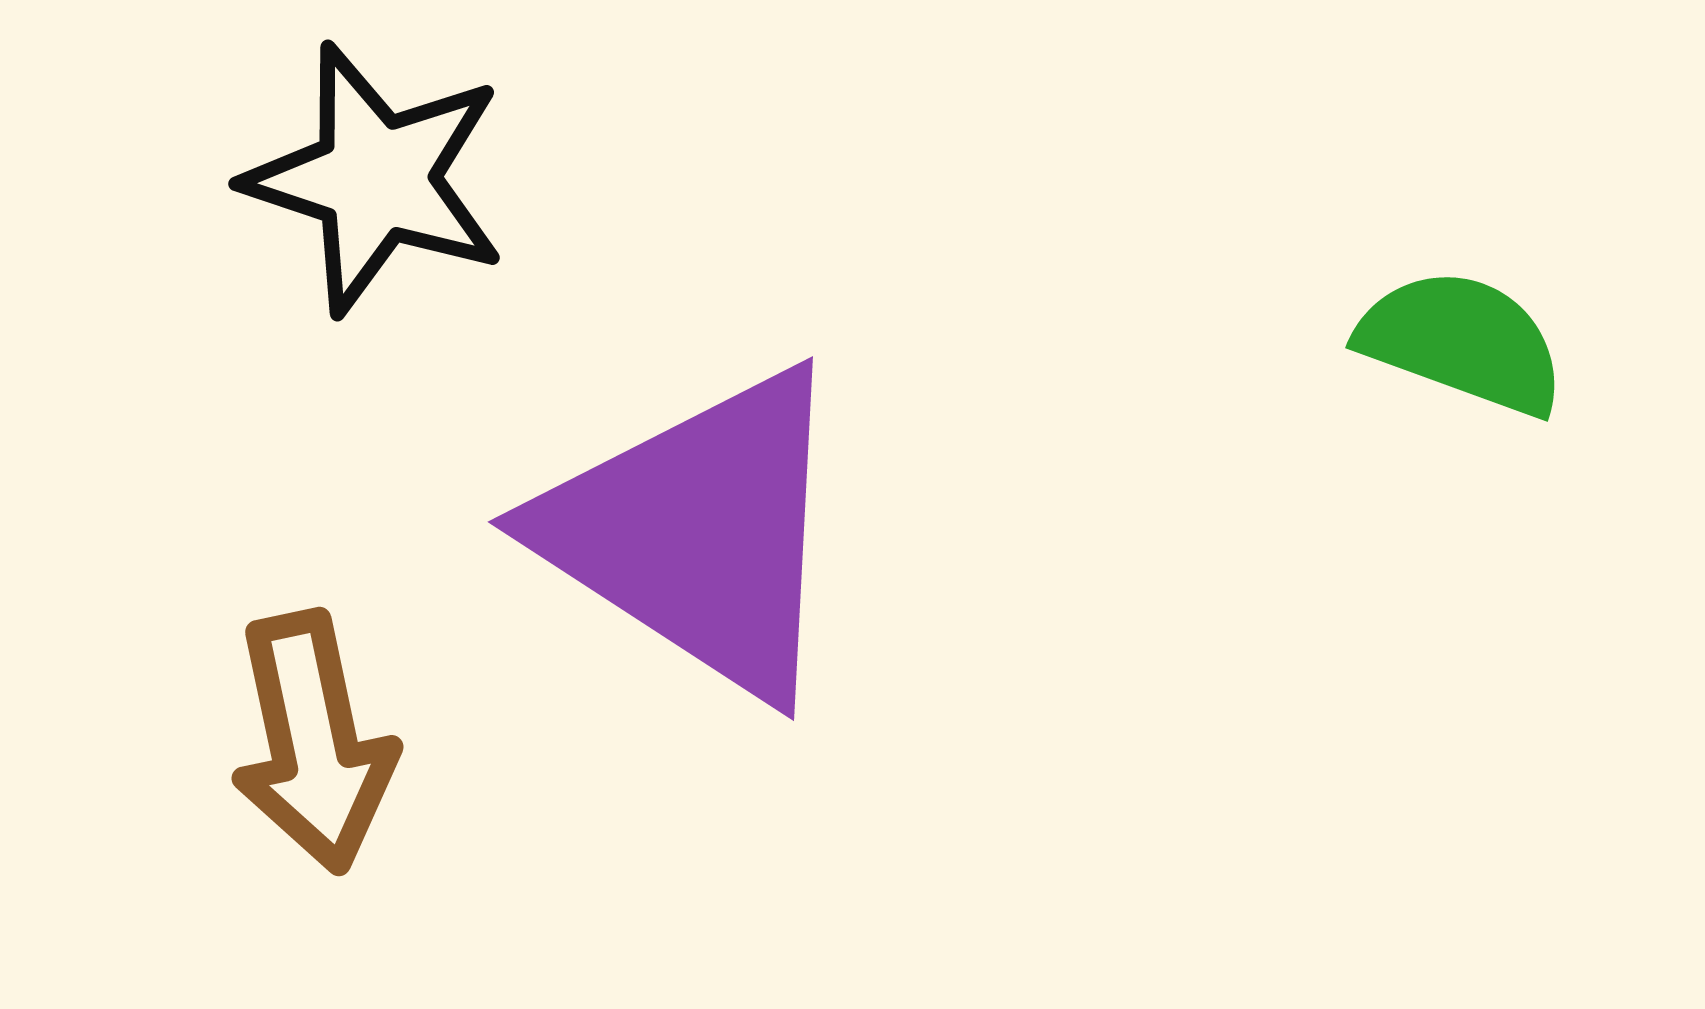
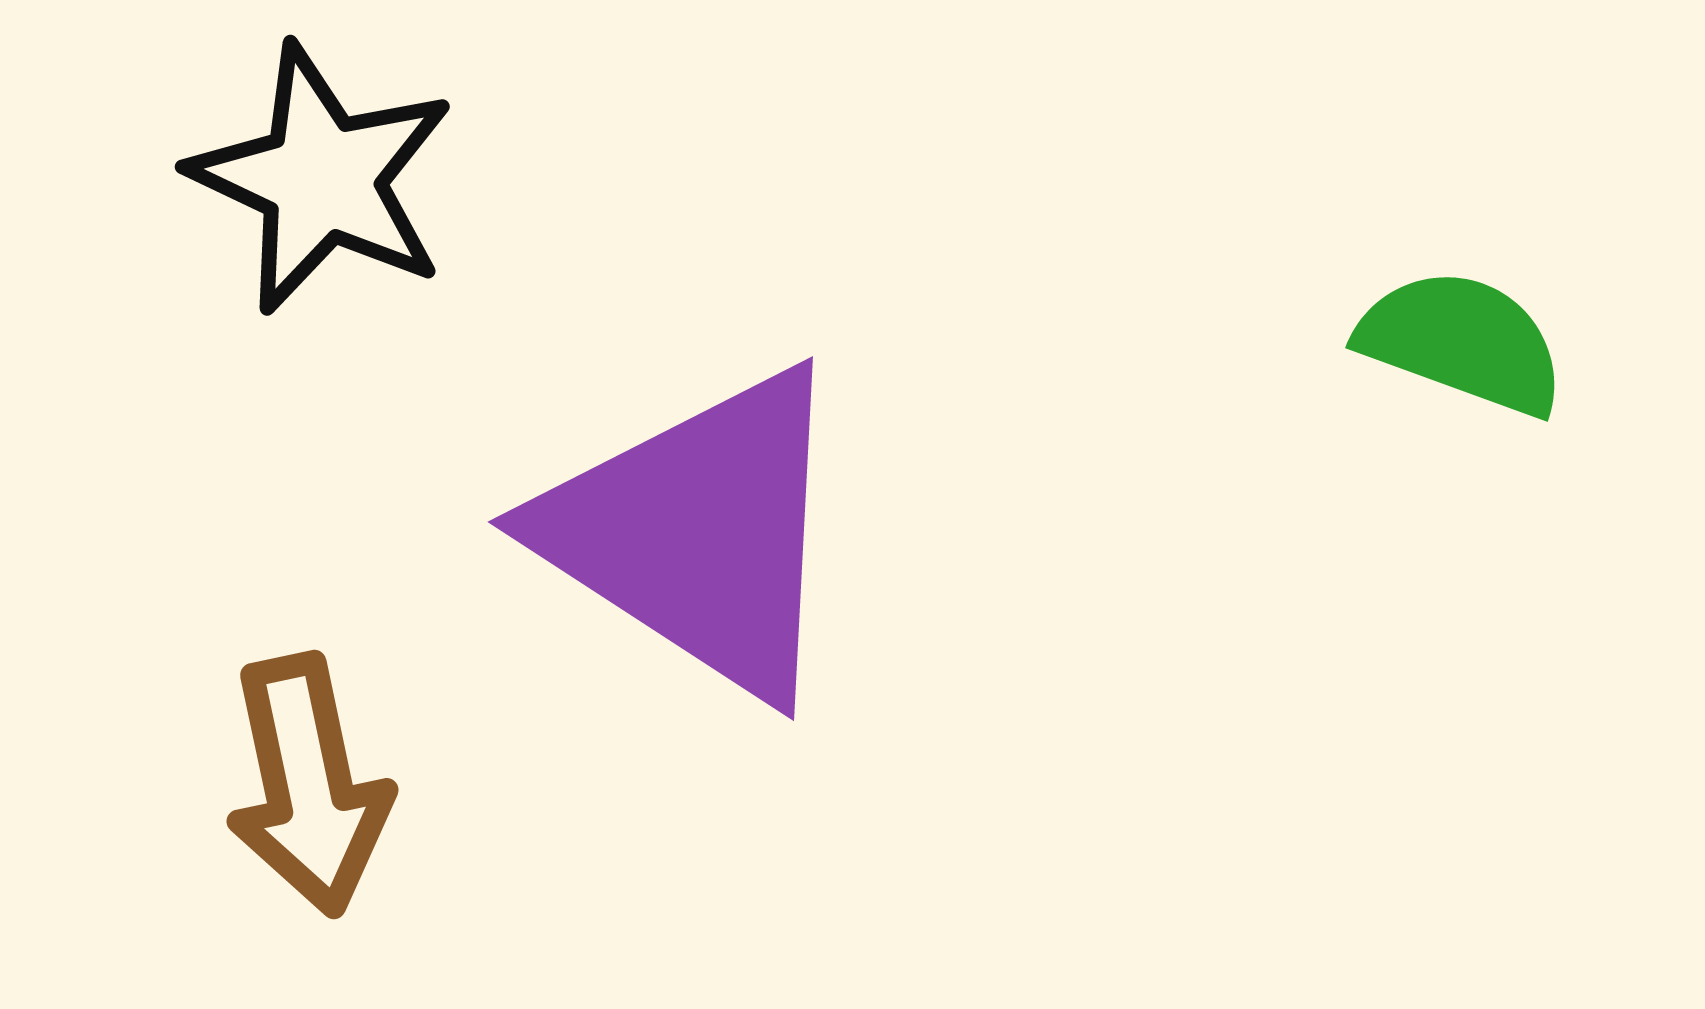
black star: moved 54 px left; rotated 7 degrees clockwise
brown arrow: moved 5 px left, 43 px down
